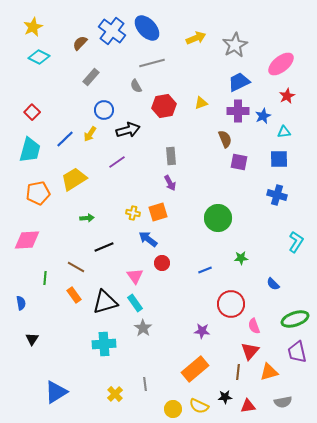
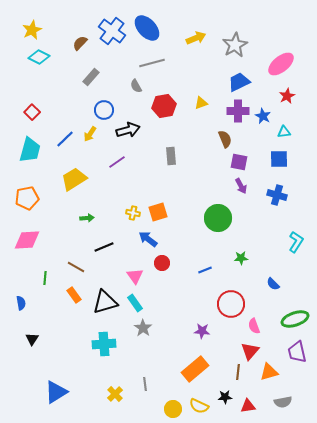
yellow star at (33, 27): moved 1 px left, 3 px down
blue star at (263, 116): rotated 21 degrees counterclockwise
purple arrow at (170, 183): moved 71 px right, 3 px down
orange pentagon at (38, 193): moved 11 px left, 5 px down
